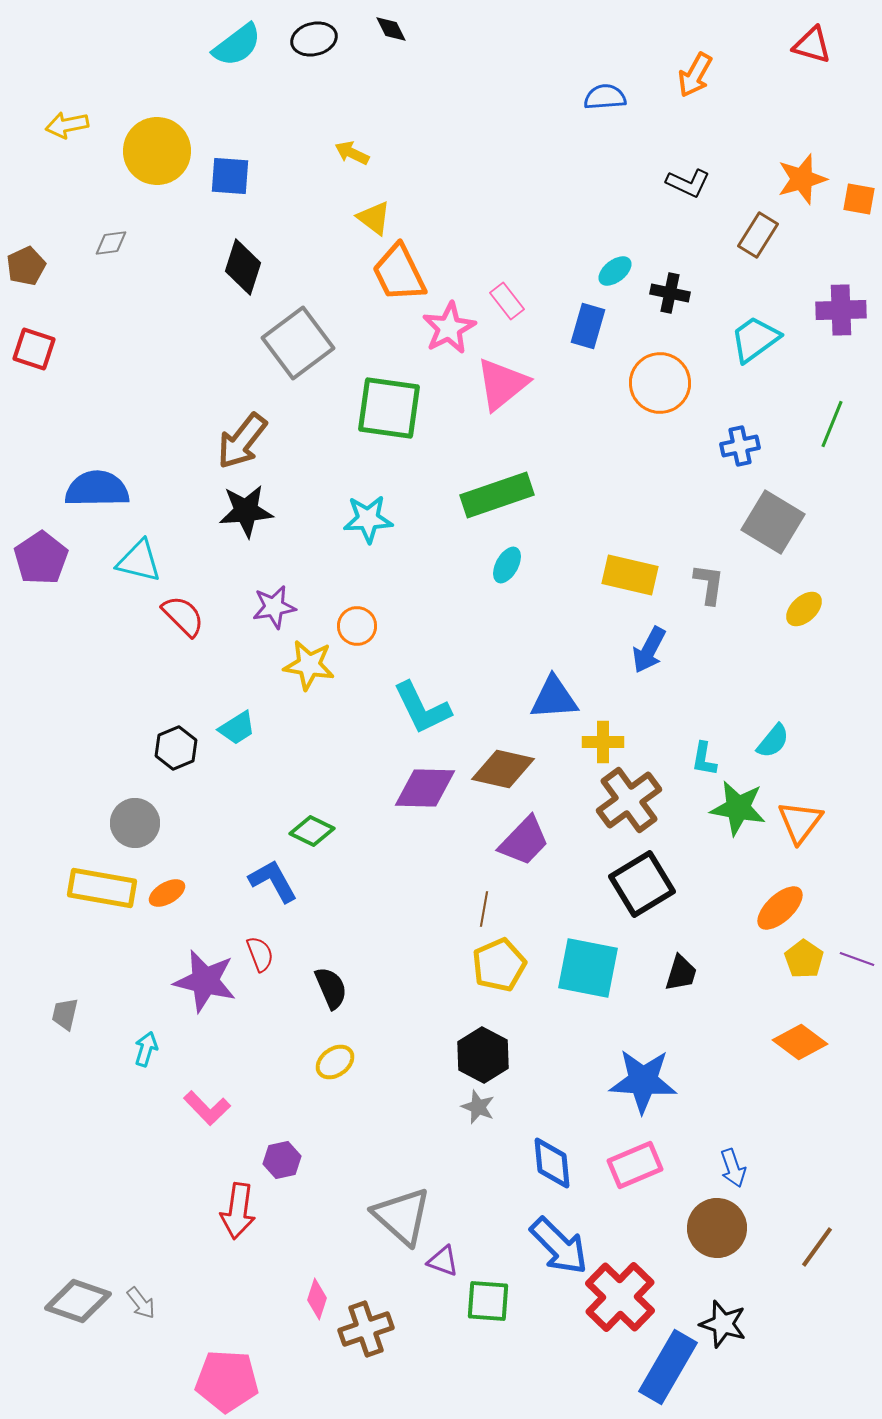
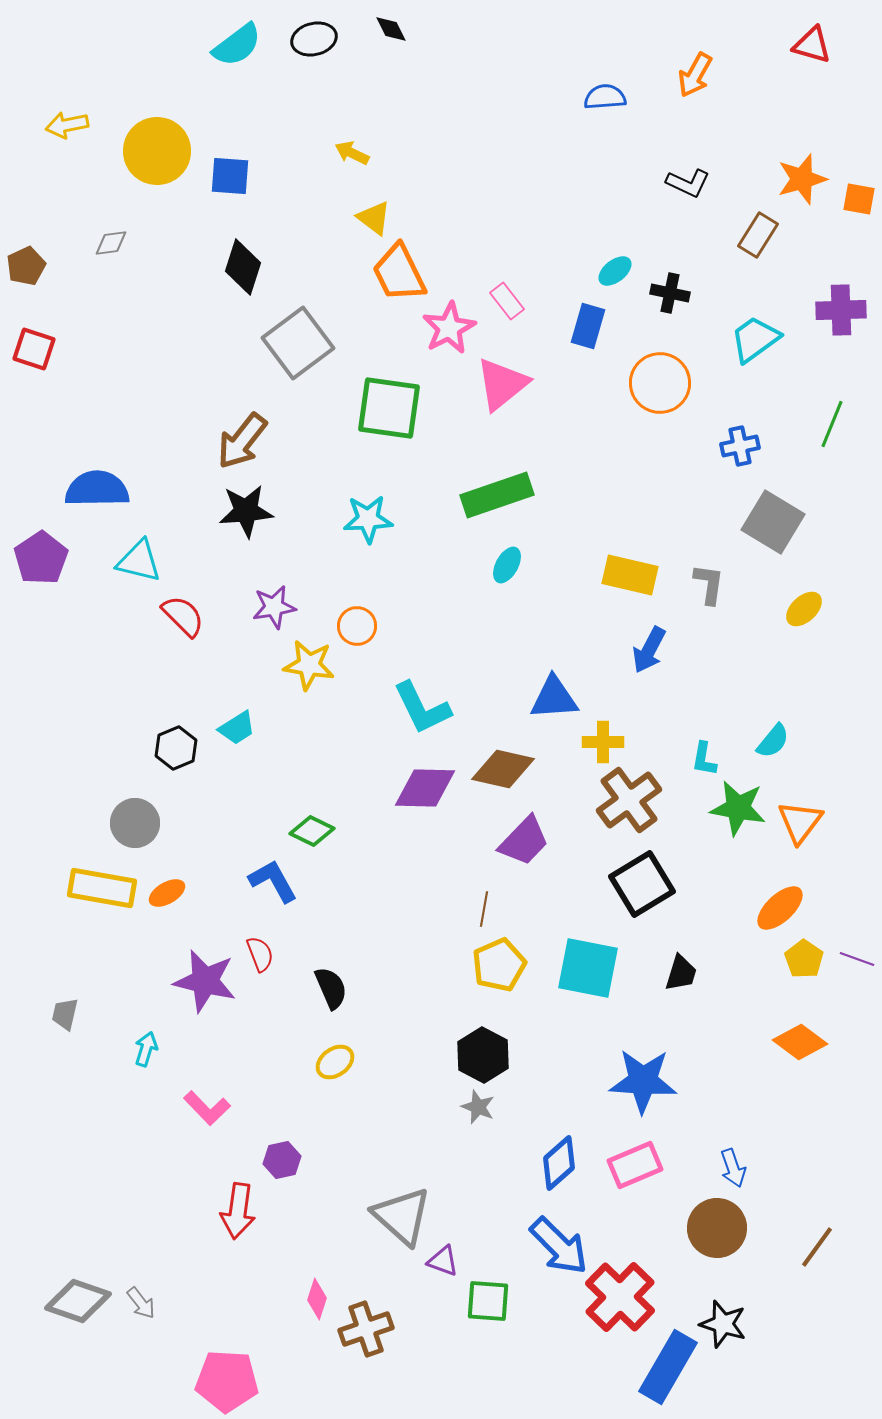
blue diamond at (552, 1163): moved 7 px right; rotated 54 degrees clockwise
